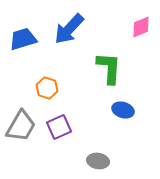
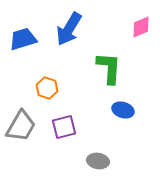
blue arrow: rotated 12 degrees counterclockwise
purple square: moved 5 px right; rotated 10 degrees clockwise
